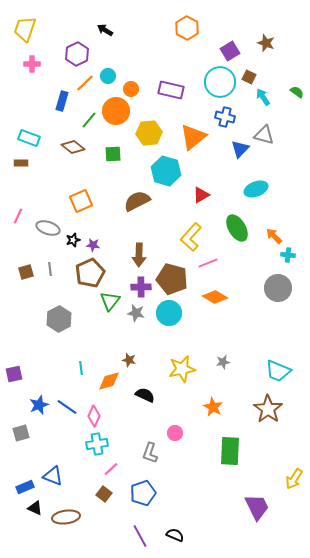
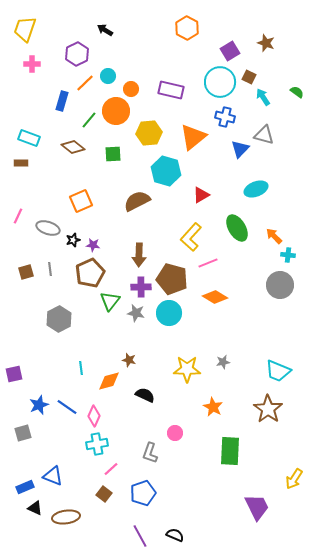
gray circle at (278, 288): moved 2 px right, 3 px up
yellow star at (182, 369): moved 5 px right; rotated 12 degrees clockwise
gray square at (21, 433): moved 2 px right
